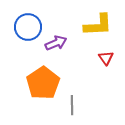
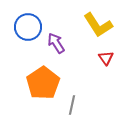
yellow L-shape: rotated 60 degrees clockwise
purple arrow: rotated 100 degrees counterclockwise
gray line: rotated 12 degrees clockwise
